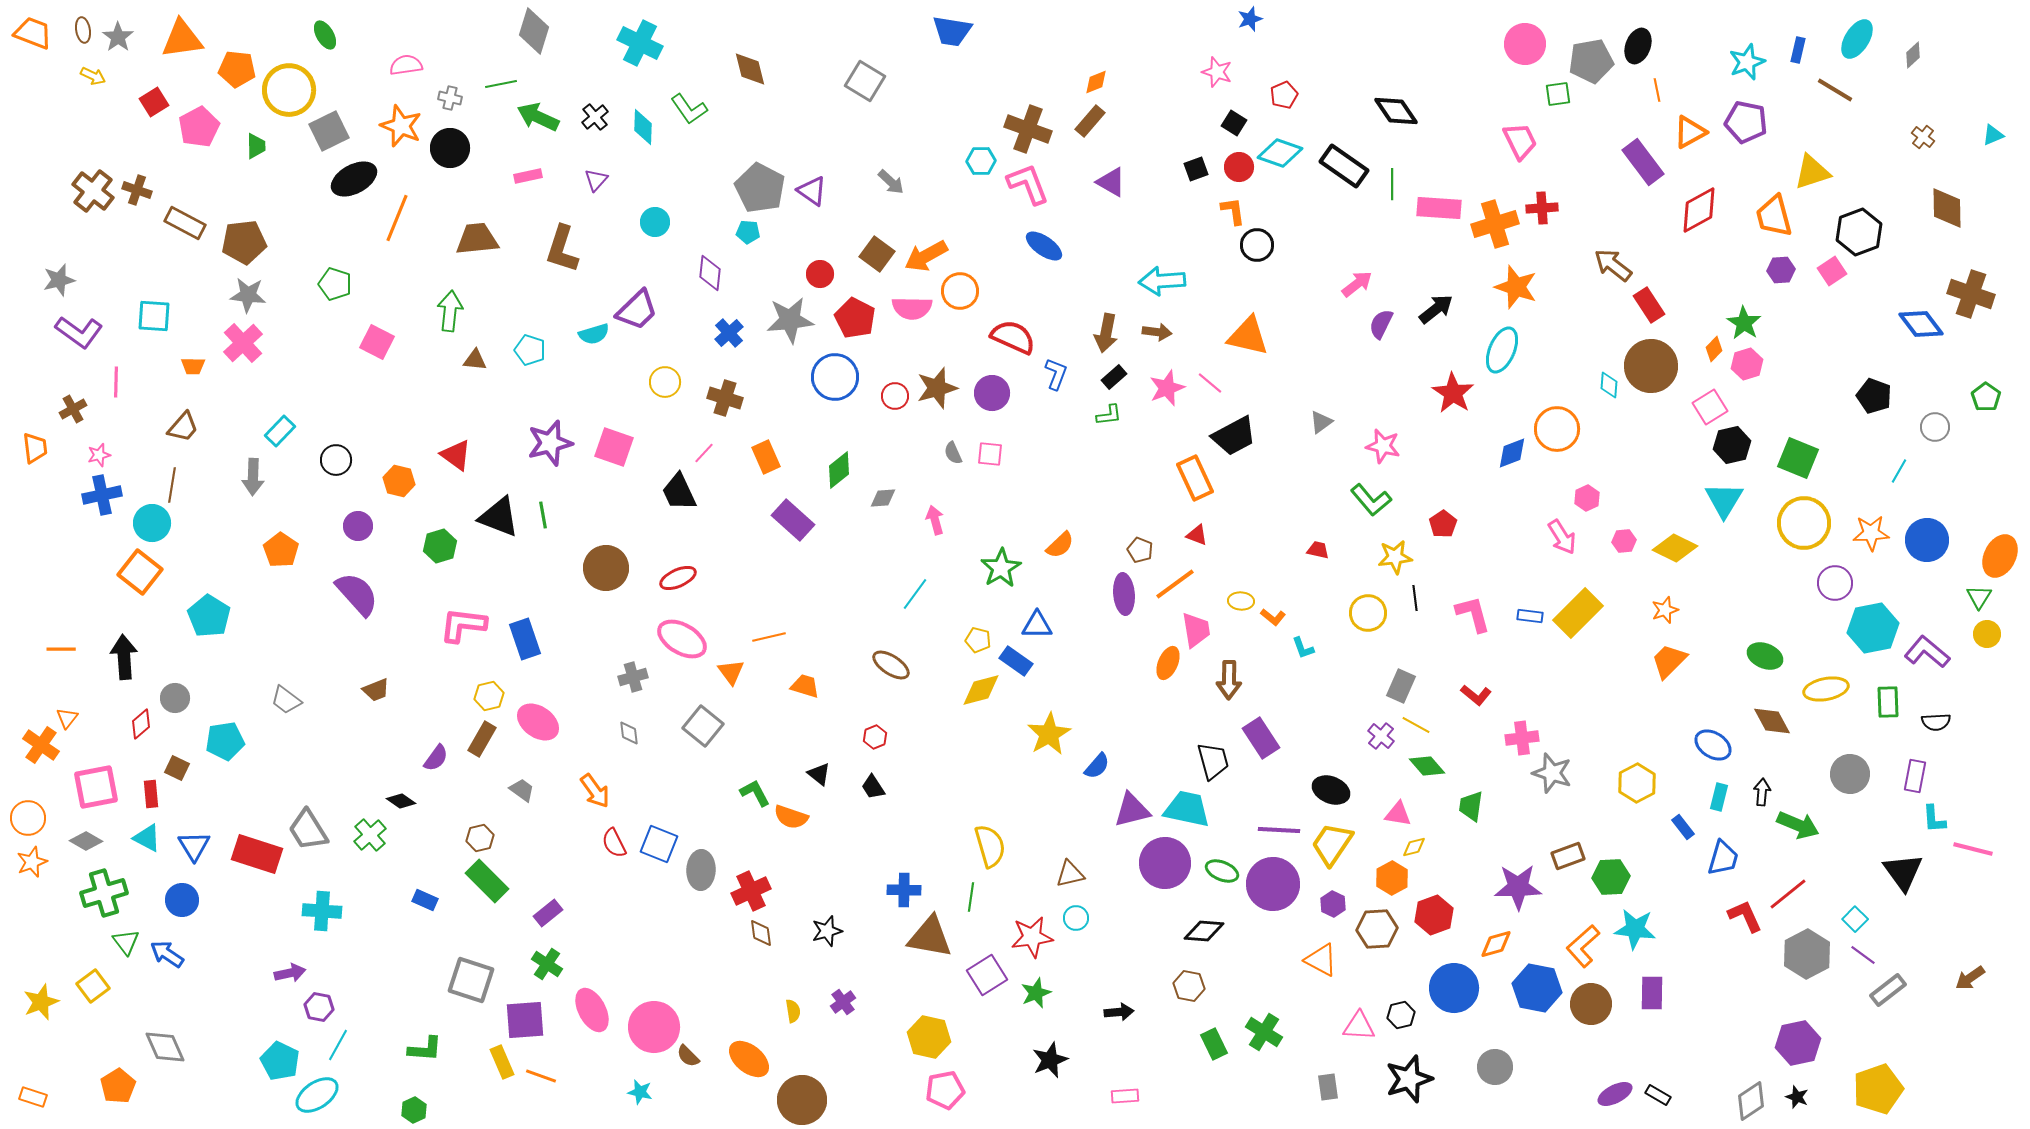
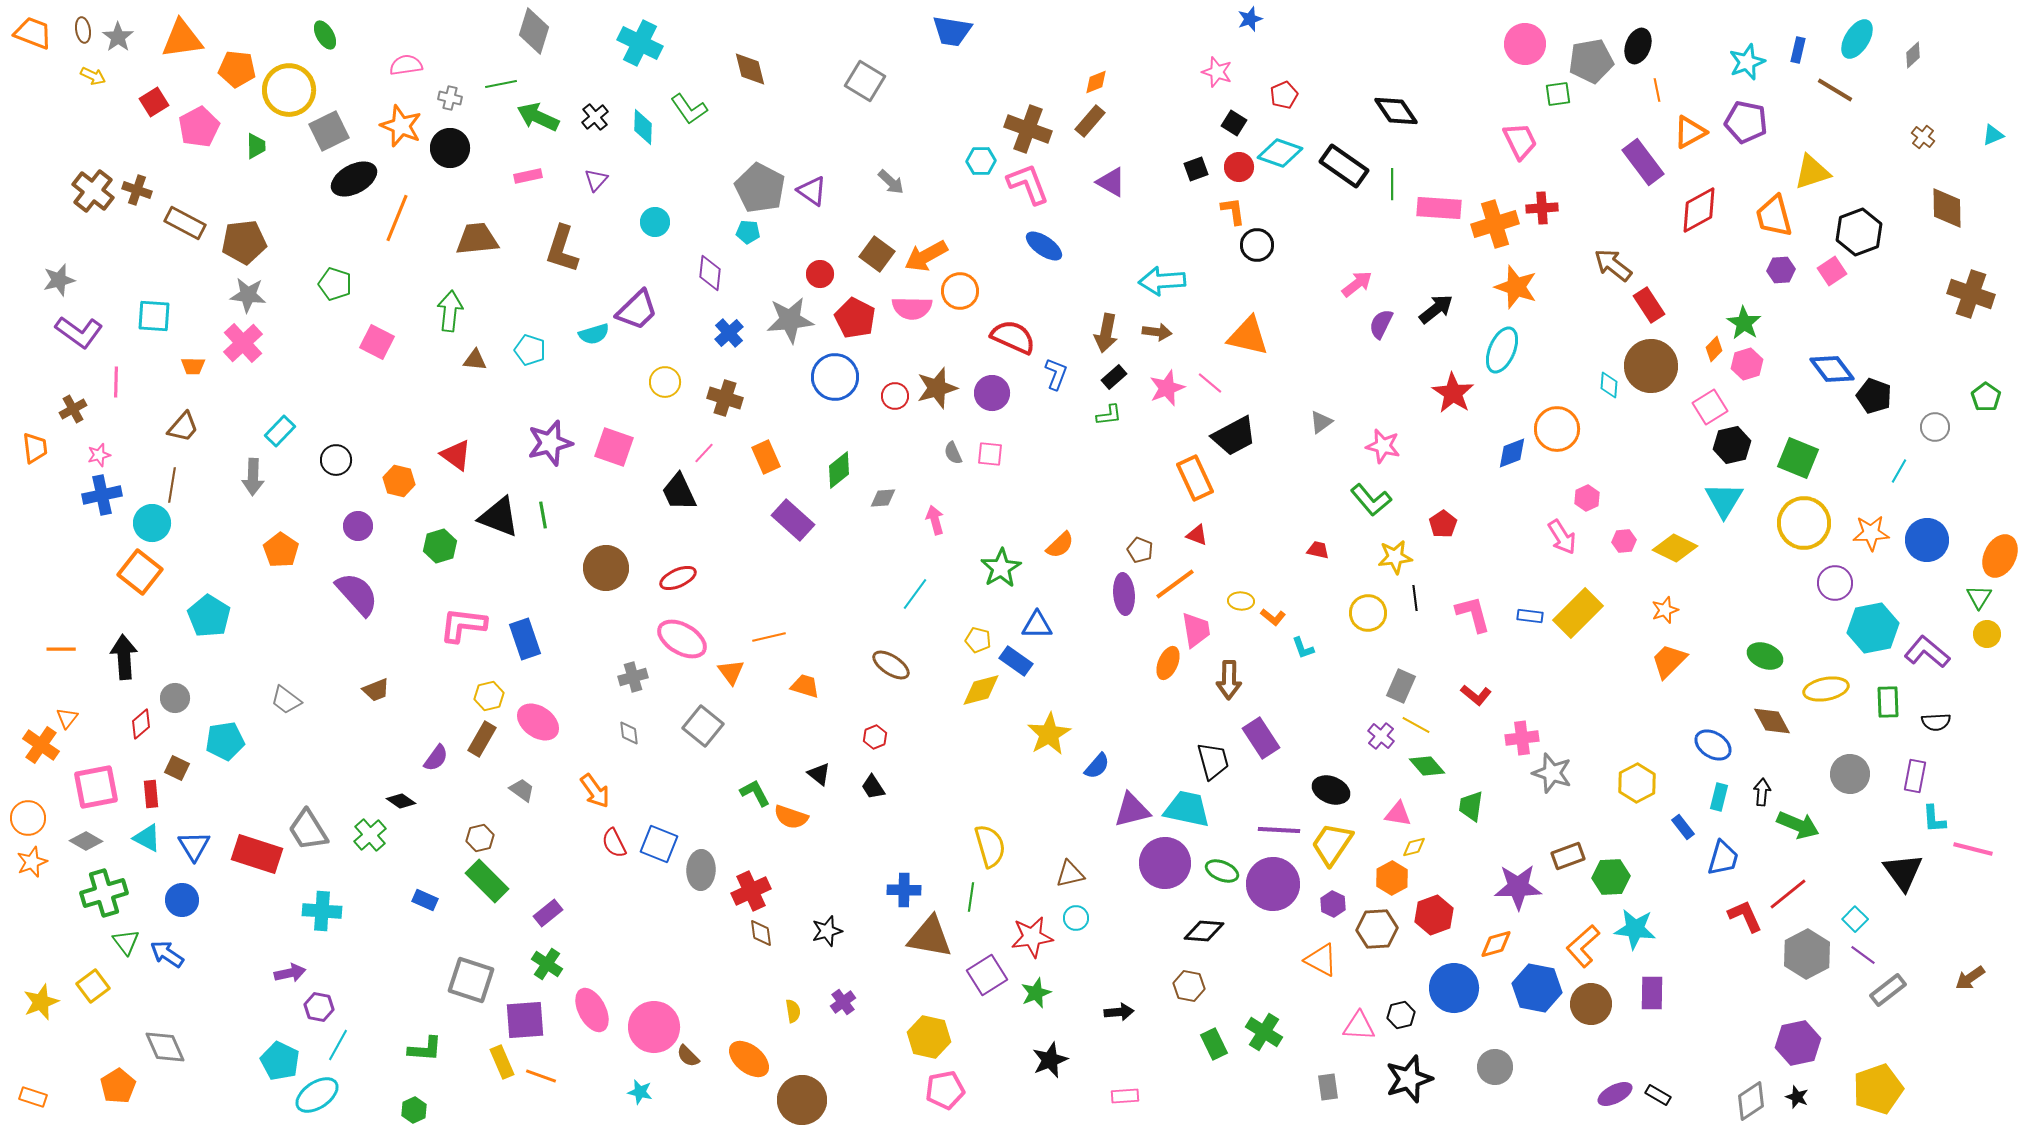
blue diamond at (1921, 324): moved 89 px left, 45 px down
